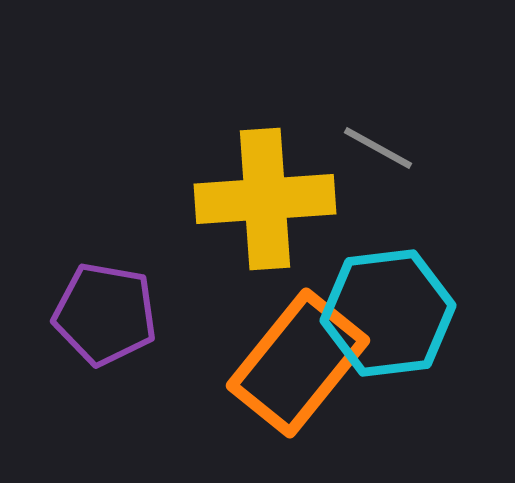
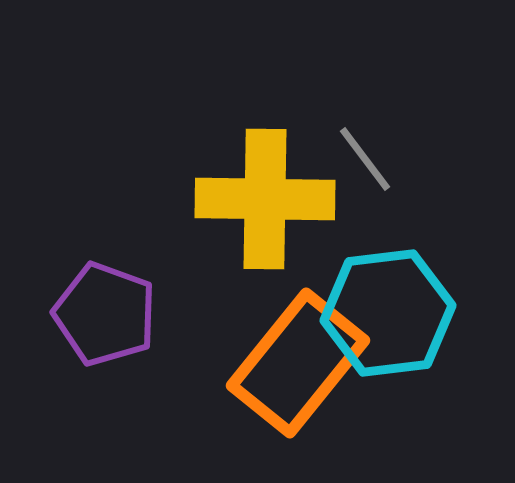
gray line: moved 13 px left, 11 px down; rotated 24 degrees clockwise
yellow cross: rotated 5 degrees clockwise
purple pentagon: rotated 10 degrees clockwise
